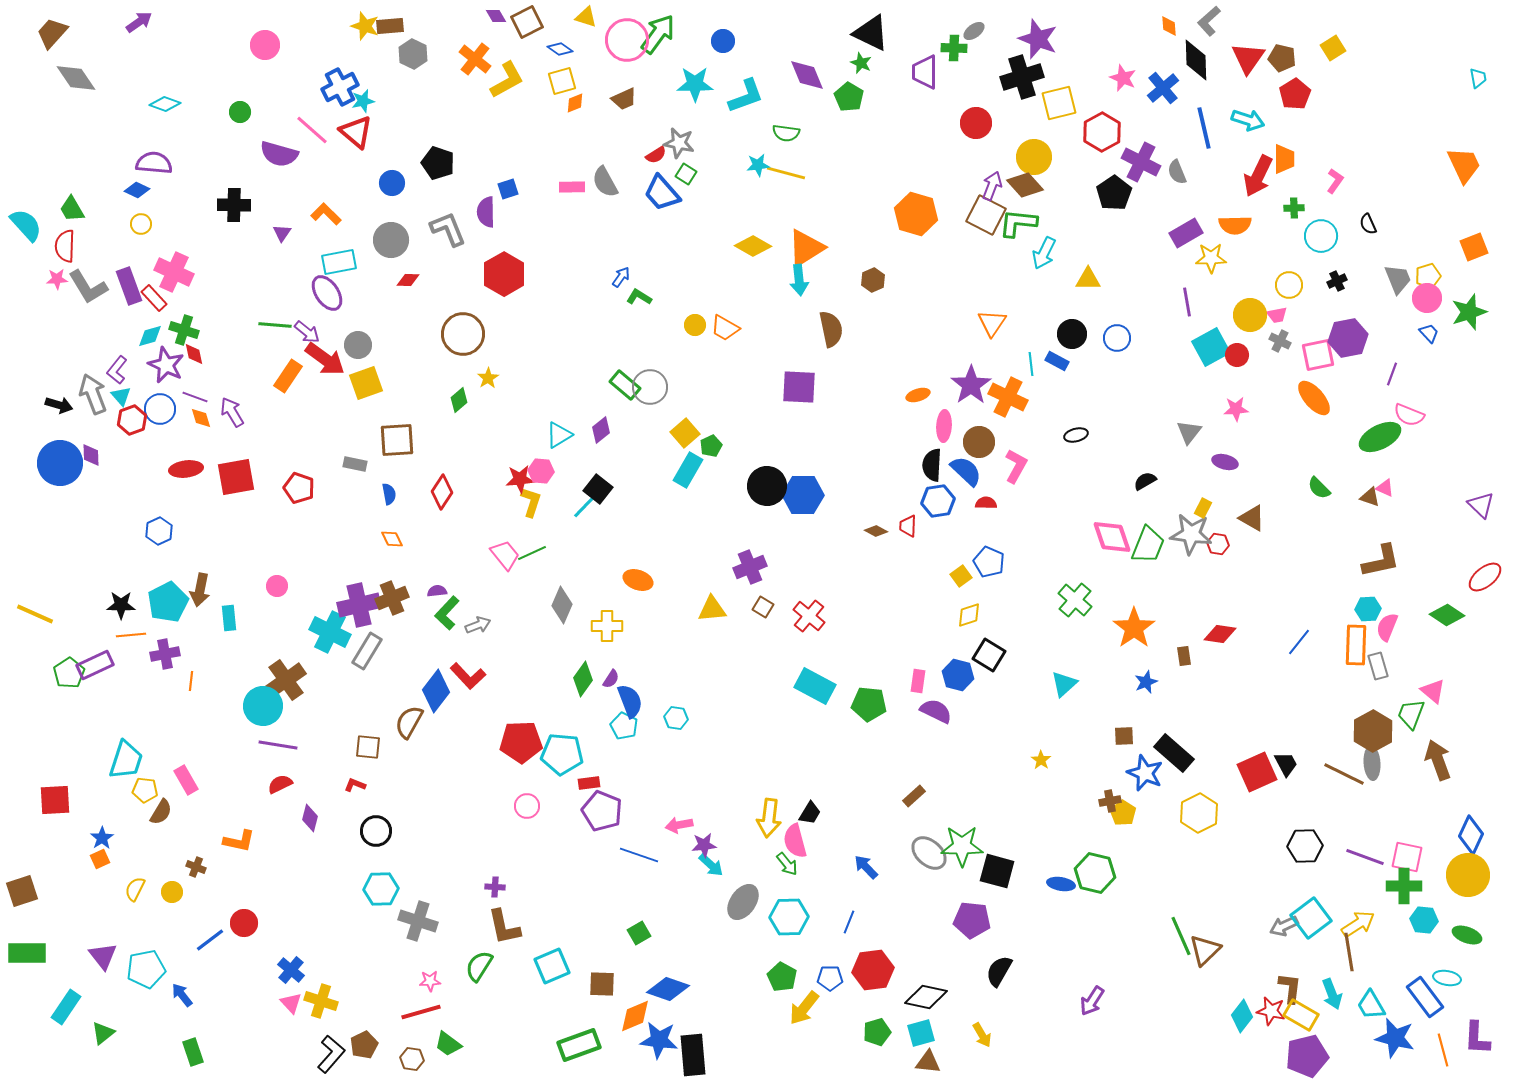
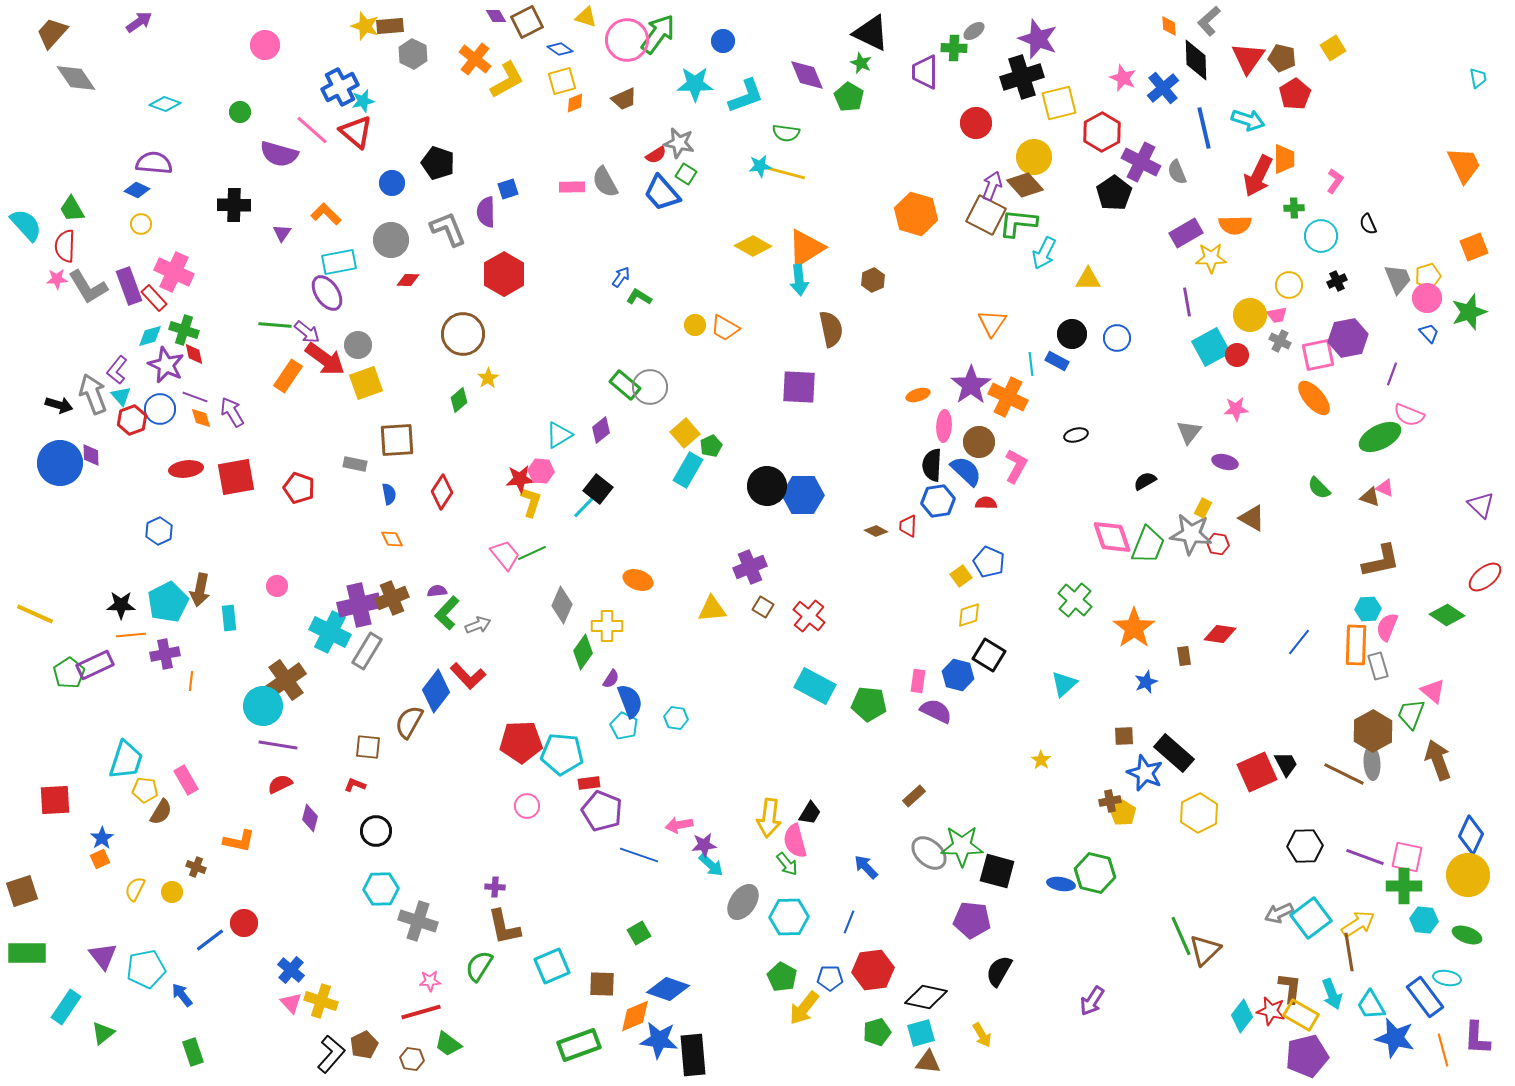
cyan star at (758, 165): moved 2 px right, 1 px down
green diamond at (583, 679): moved 27 px up
gray arrow at (1284, 926): moved 5 px left, 13 px up
